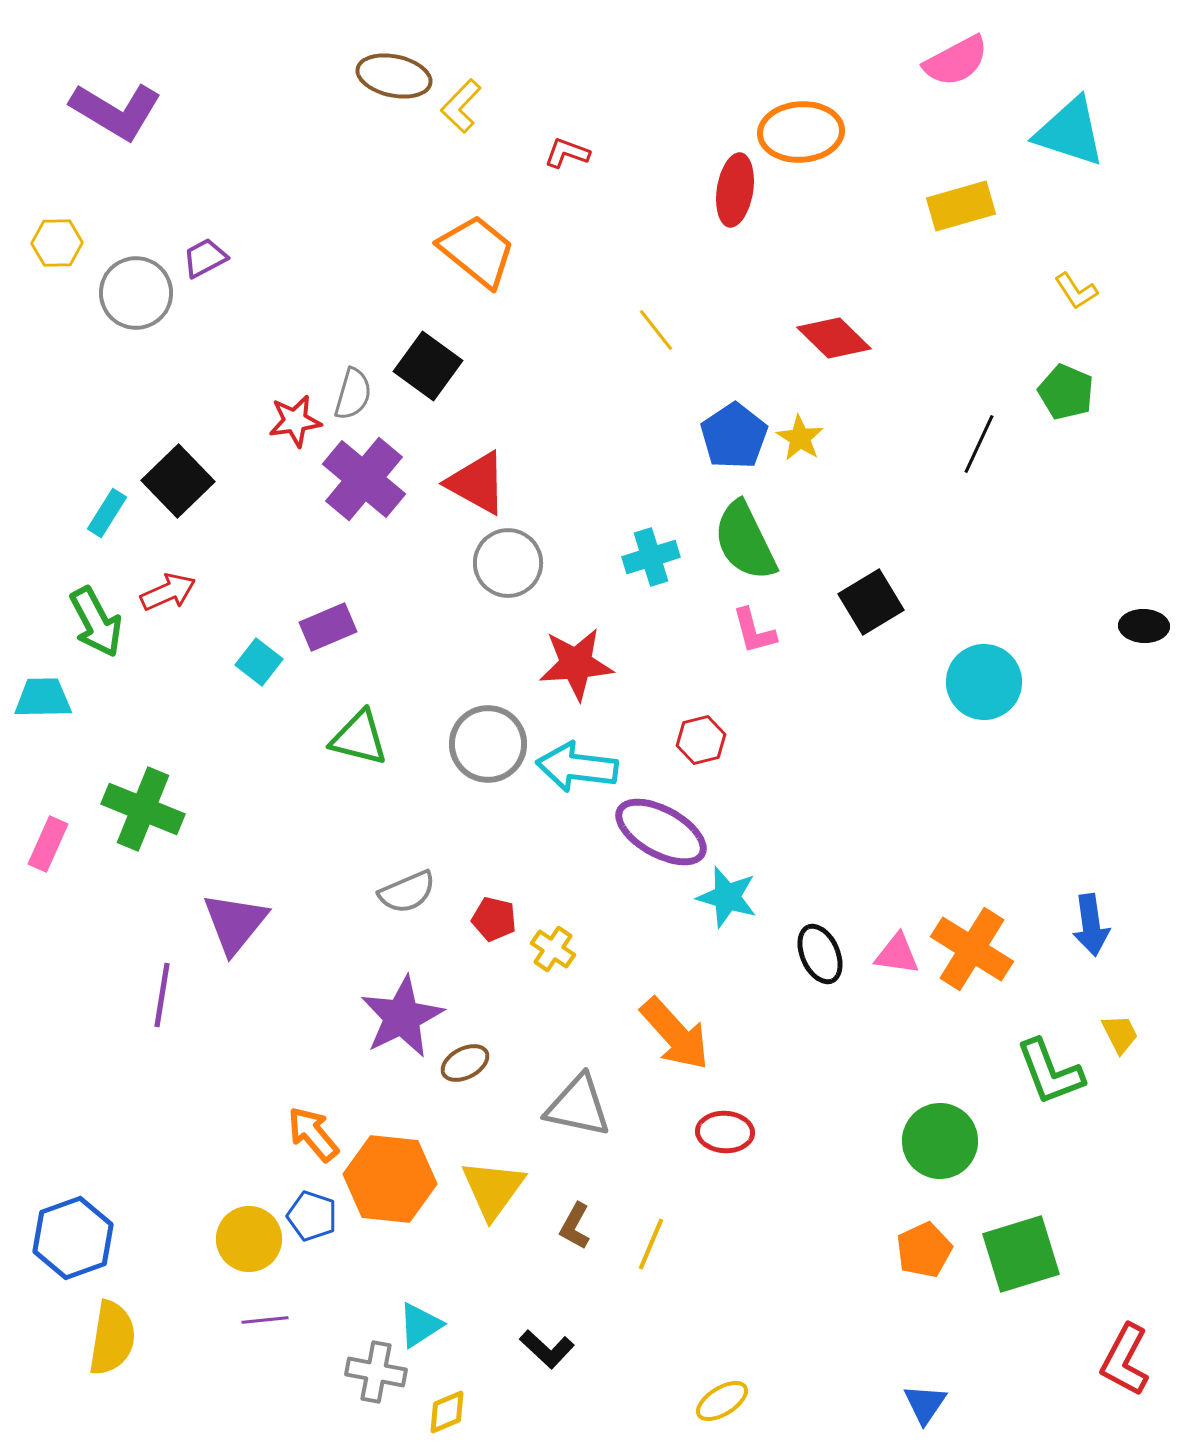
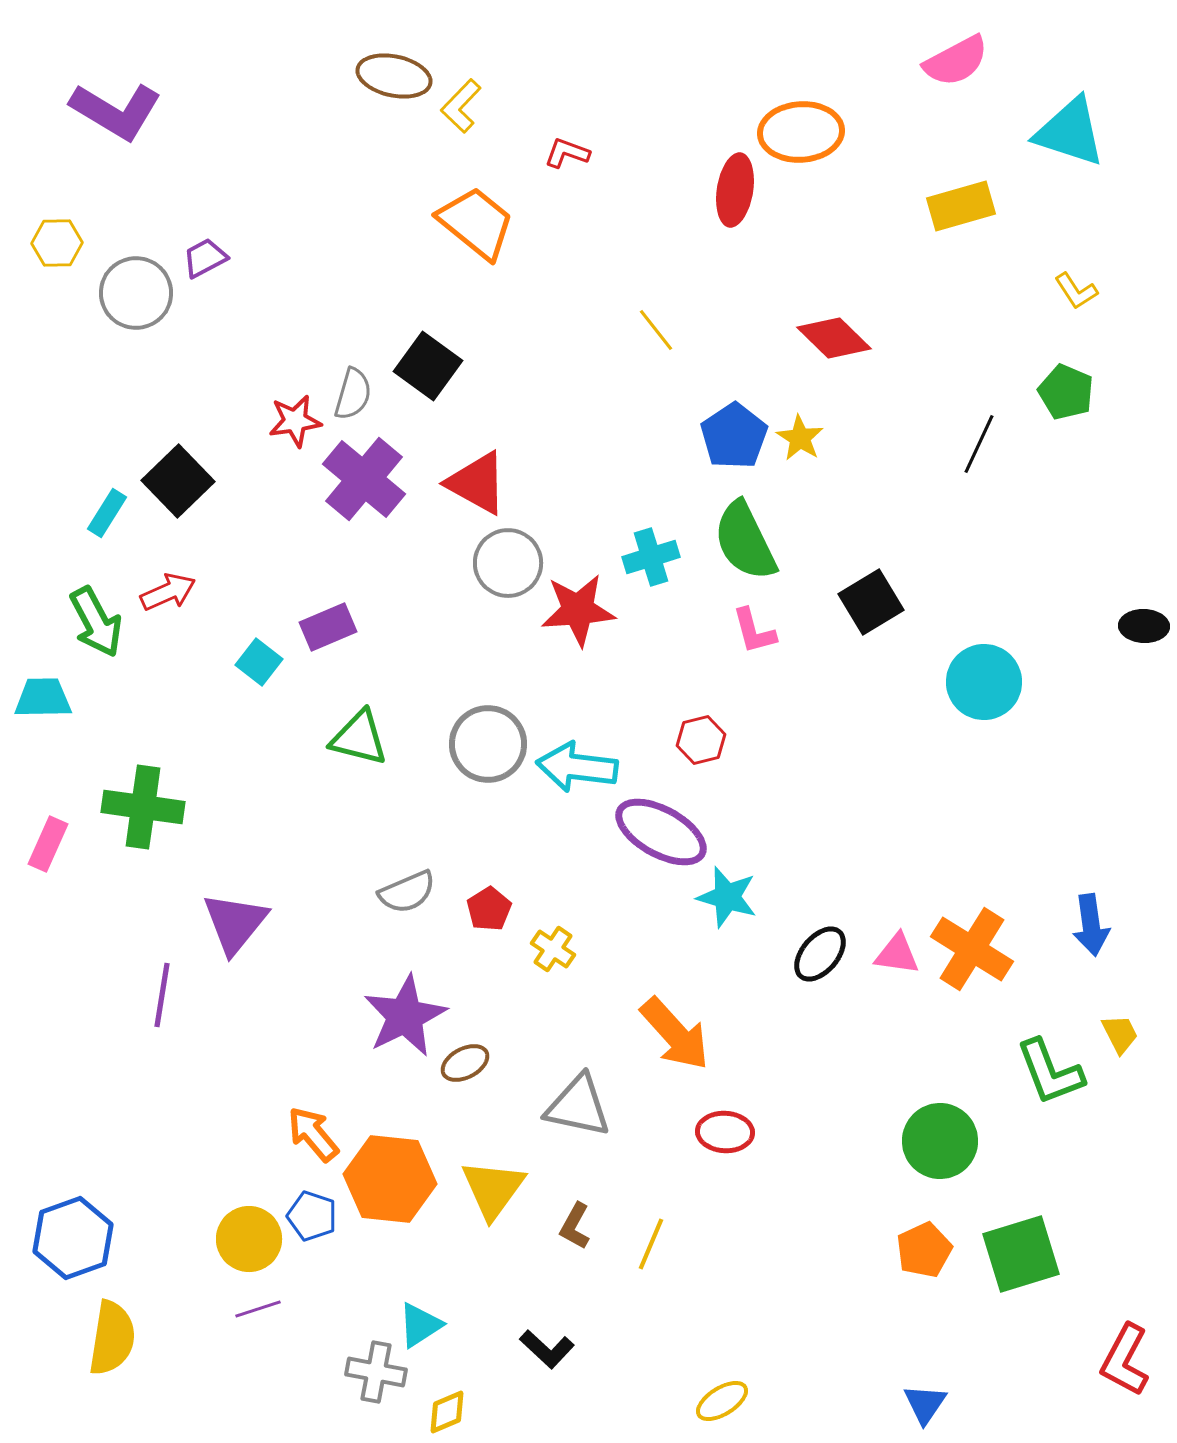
orange trapezoid at (477, 251): moved 1 px left, 28 px up
red star at (576, 664): moved 2 px right, 54 px up
green cross at (143, 809): moved 2 px up; rotated 14 degrees counterclockwise
red pentagon at (494, 919): moved 5 px left, 10 px up; rotated 27 degrees clockwise
black ellipse at (820, 954): rotated 64 degrees clockwise
purple star at (402, 1017): moved 3 px right, 1 px up
purple line at (265, 1320): moved 7 px left, 11 px up; rotated 12 degrees counterclockwise
